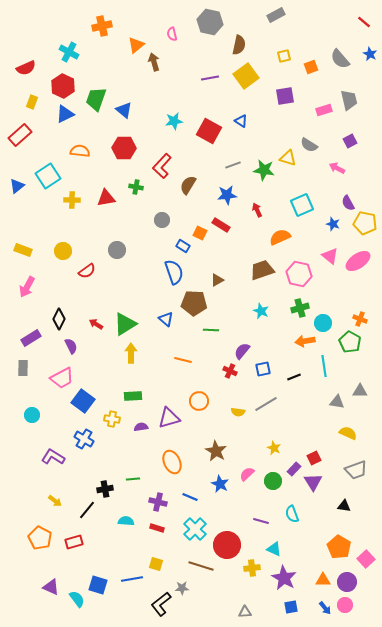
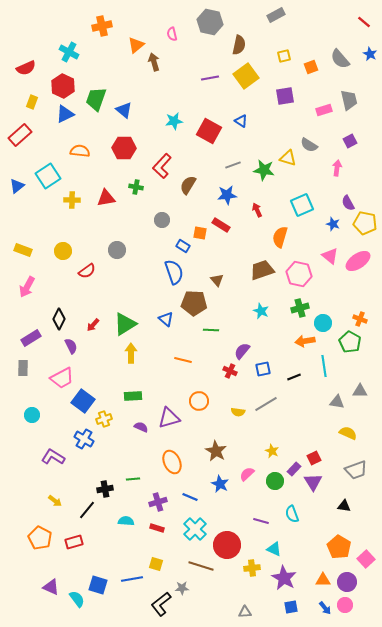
pink arrow at (337, 168): rotated 70 degrees clockwise
orange square at (200, 233): rotated 16 degrees counterclockwise
orange semicircle at (280, 237): rotated 50 degrees counterclockwise
brown triangle at (217, 280): rotated 40 degrees counterclockwise
red arrow at (96, 324): moved 3 px left, 1 px down; rotated 80 degrees counterclockwise
yellow cross at (112, 419): moved 8 px left; rotated 28 degrees counterclockwise
purple semicircle at (141, 427): rotated 32 degrees clockwise
yellow star at (274, 448): moved 2 px left, 3 px down
green circle at (273, 481): moved 2 px right
purple cross at (158, 502): rotated 30 degrees counterclockwise
